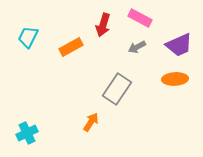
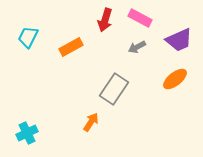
red arrow: moved 2 px right, 5 px up
purple trapezoid: moved 5 px up
orange ellipse: rotated 35 degrees counterclockwise
gray rectangle: moved 3 px left
